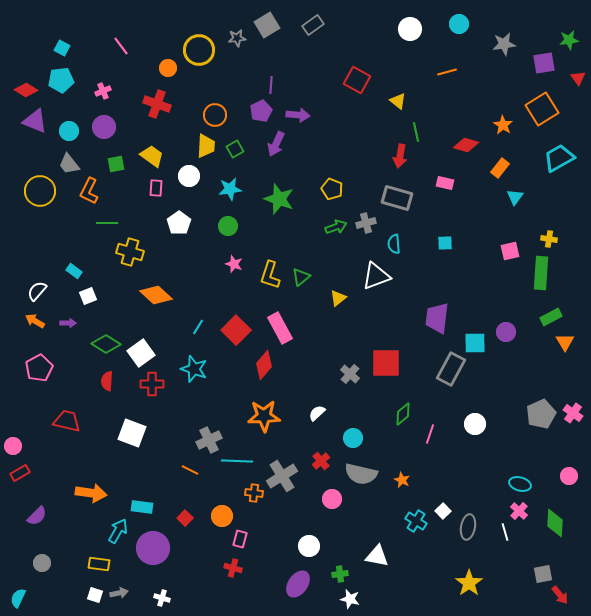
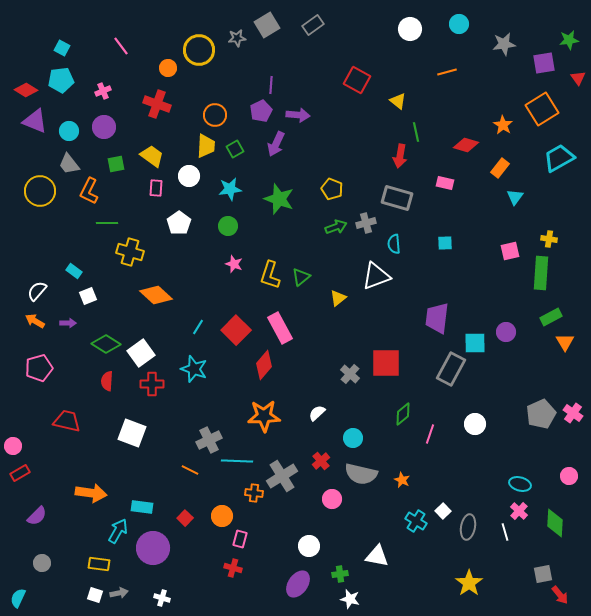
pink pentagon at (39, 368): rotated 12 degrees clockwise
